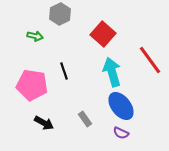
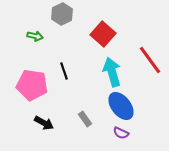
gray hexagon: moved 2 px right
